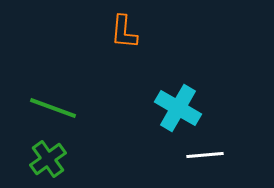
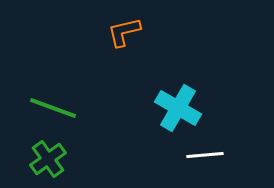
orange L-shape: rotated 72 degrees clockwise
